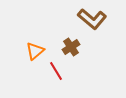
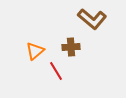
brown cross: rotated 30 degrees clockwise
